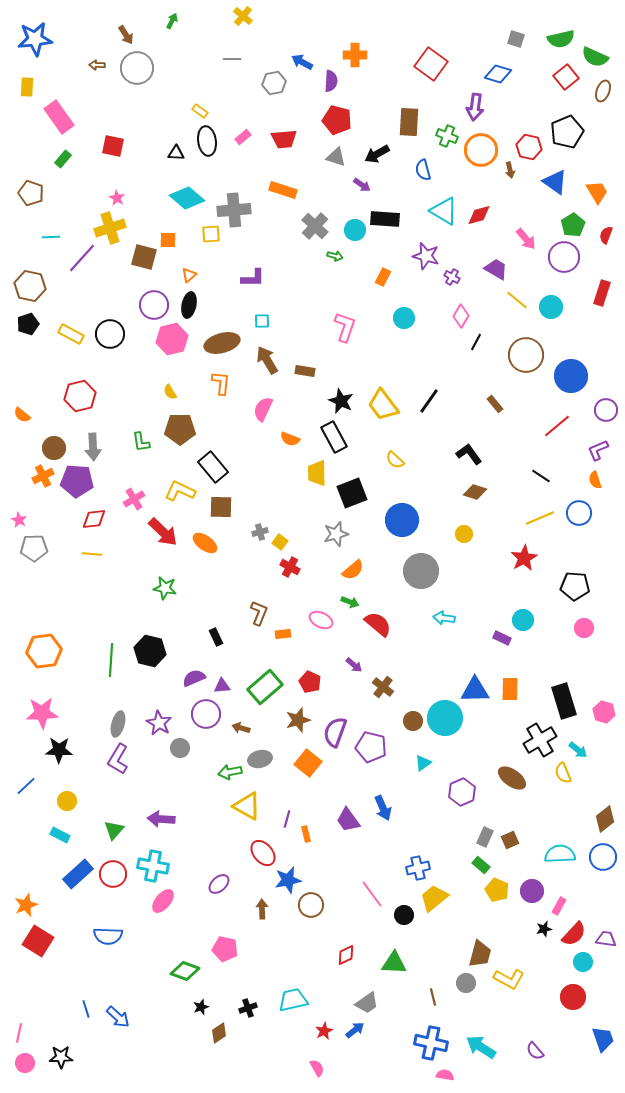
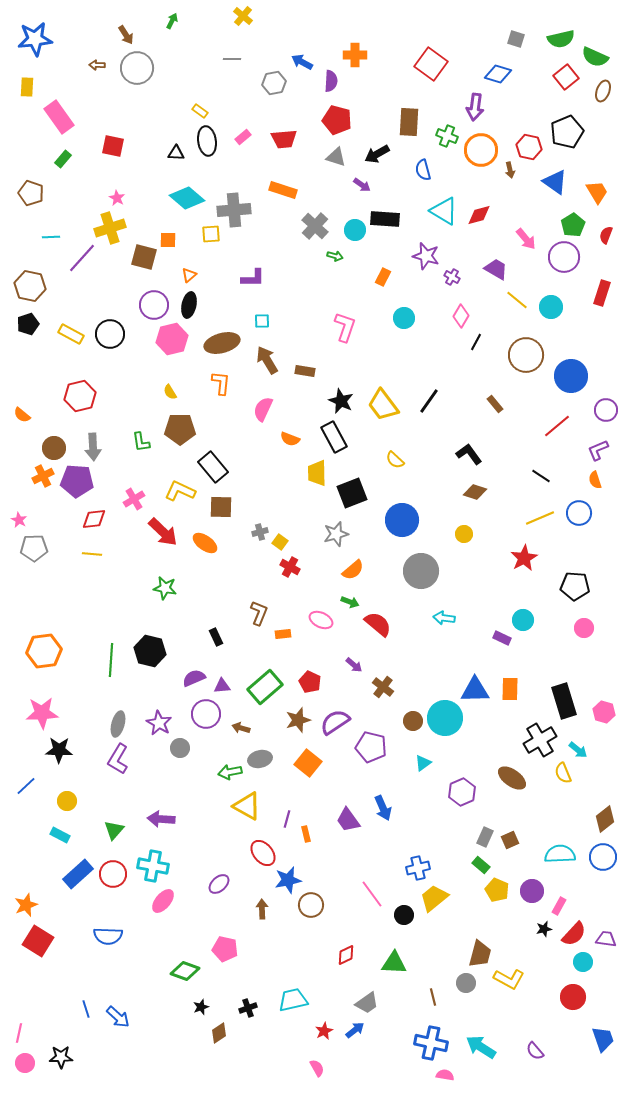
purple semicircle at (335, 732): moved 10 px up; rotated 36 degrees clockwise
